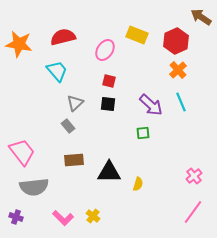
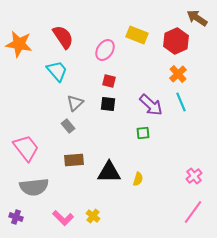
brown arrow: moved 4 px left, 1 px down
red semicircle: rotated 70 degrees clockwise
orange cross: moved 4 px down
pink trapezoid: moved 4 px right, 4 px up
yellow semicircle: moved 5 px up
